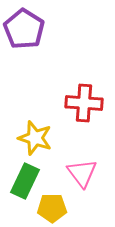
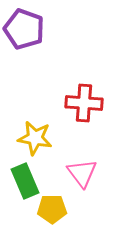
purple pentagon: rotated 12 degrees counterclockwise
yellow star: rotated 8 degrees counterclockwise
green rectangle: rotated 48 degrees counterclockwise
yellow pentagon: moved 1 px down
